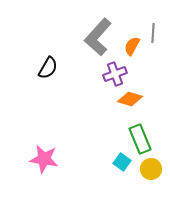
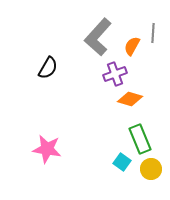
pink star: moved 3 px right, 10 px up
